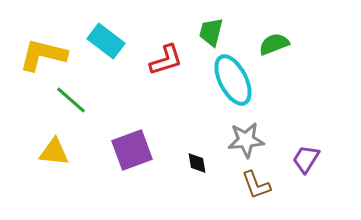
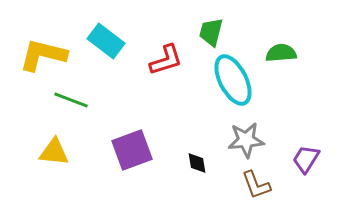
green semicircle: moved 7 px right, 9 px down; rotated 16 degrees clockwise
green line: rotated 20 degrees counterclockwise
